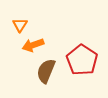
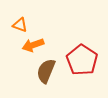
orange triangle: rotated 42 degrees counterclockwise
